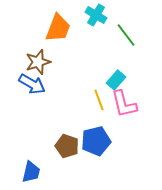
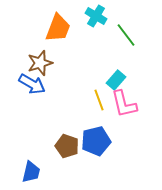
cyan cross: moved 1 px down
brown star: moved 2 px right, 1 px down
